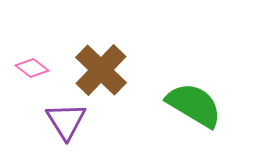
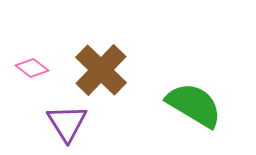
purple triangle: moved 1 px right, 2 px down
